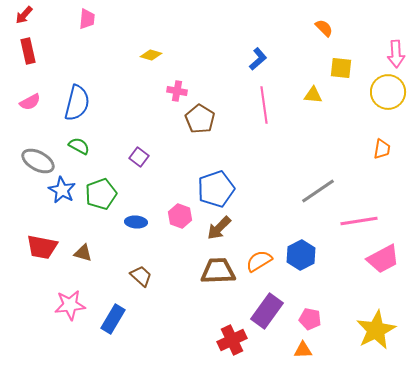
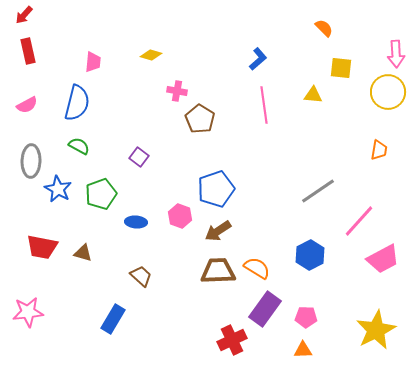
pink trapezoid at (87, 19): moved 6 px right, 43 px down
pink semicircle at (30, 102): moved 3 px left, 3 px down
orange trapezoid at (382, 149): moved 3 px left, 1 px down
gray ellipse at (38, 161): moved 7 px left; rotated 64 degrees clockwise
blue star at (62, 190): moved 4 px left, 1 px up
pink line at (359, 221): rotated 39 degrees counterclockwise
brown arrow at (219, 228): moved 1 px left, 3 px down; rotated 12 degrees clockwise
blue hexagon at (301, 255): moved 9 px right
orange semicircle at (259, 261): moved 2 px left, 7 px down; rotated 64 degrees clockwise
pink star at (70, 305): moved 42 px left, 7 px down
purple rectangle at (267, 311): moved 2 px left, 2 px up
pink pentagon at (310, 319): moved 4 px left, 2 px up; rotated 10 degrees counterclockwise
